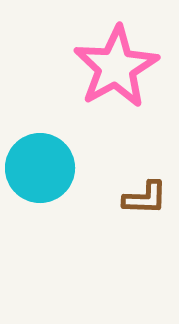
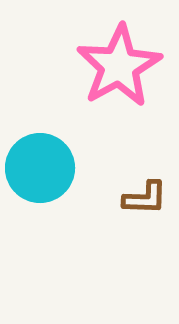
pink star: moved 3 px right, 1 px up
